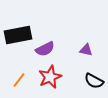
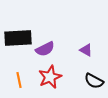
black rectangle: moved 3 px down; rotated 8 degrees clockwise
purple triangle: rotated 16 degrees clockwise
orange line: rotated 49 degrees counterclockwise
